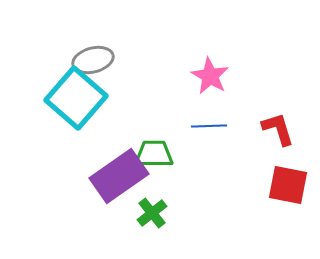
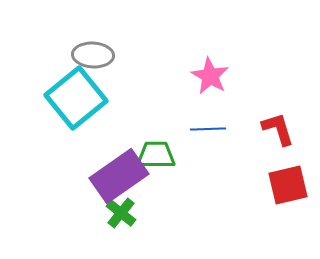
gray ellipse: moved 5 px up; rotated 18 degrees clockwise
cyan square: rotated 10 degrees clockwise
blue line: moved 1 px left, 3 px down
green trapezoid: moved 2 px right, 1 px down
red square: rotated 24 degrees counterclockwise
green cross: moved 31 px left; rotated 12 degrees counterclockwise
